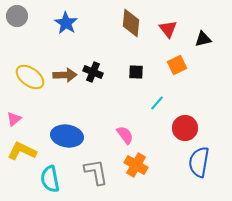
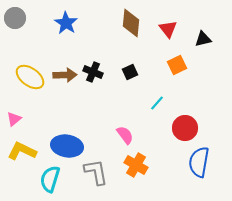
gray circle: moved 2 px left, 2 px down
black square: moved 6 px left; rotated 28 degrees counterclockwise
blue ellipse: moved 10 px down
cyan semicircle: rotated 28 degrees clockwise
